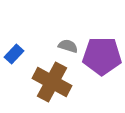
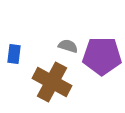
blue rectangle: rotated 36 degrees counterclockwise
